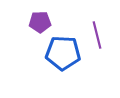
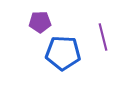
purple line: moved 6 px right, 2 px down
